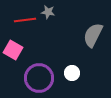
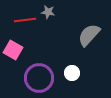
gray semicircle: moved 4 px left; rotated 15 degrees clockwise
